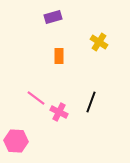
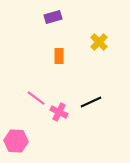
yellow cross: rotated 12 degrees clockwise
black line: rotated 45 degrees clockwise
